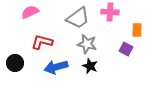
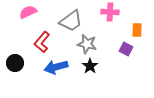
pink semicircle: moved 2 px left
gray trapezoid: moved 7 px left, 3 px down
red L-shape: rotated 65 degrees counterclockwise
black star: rotated 14 degrees clockwise
